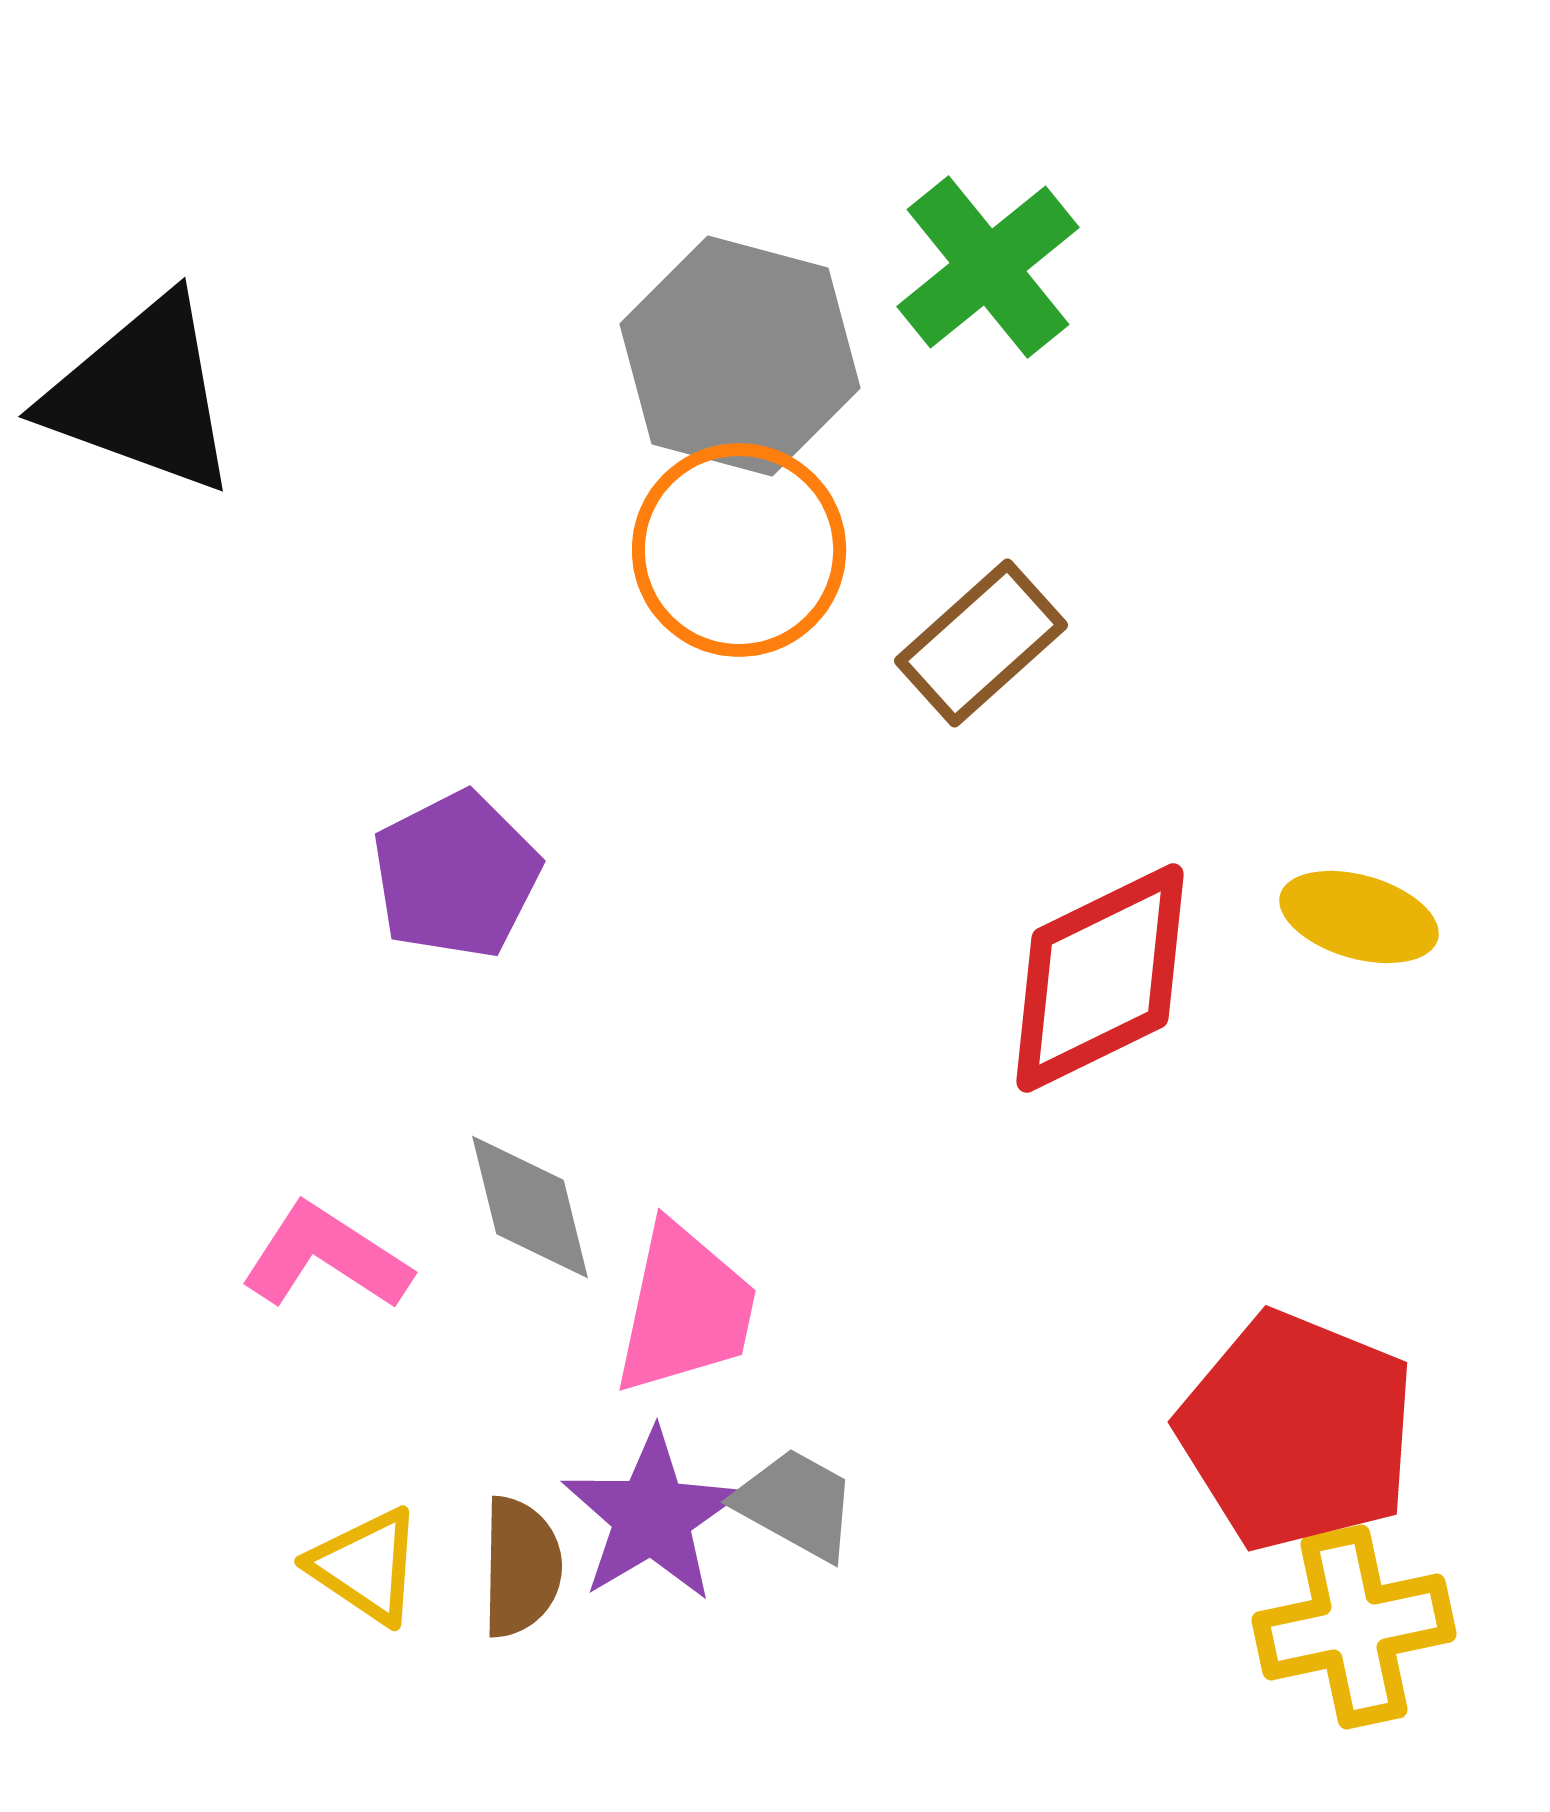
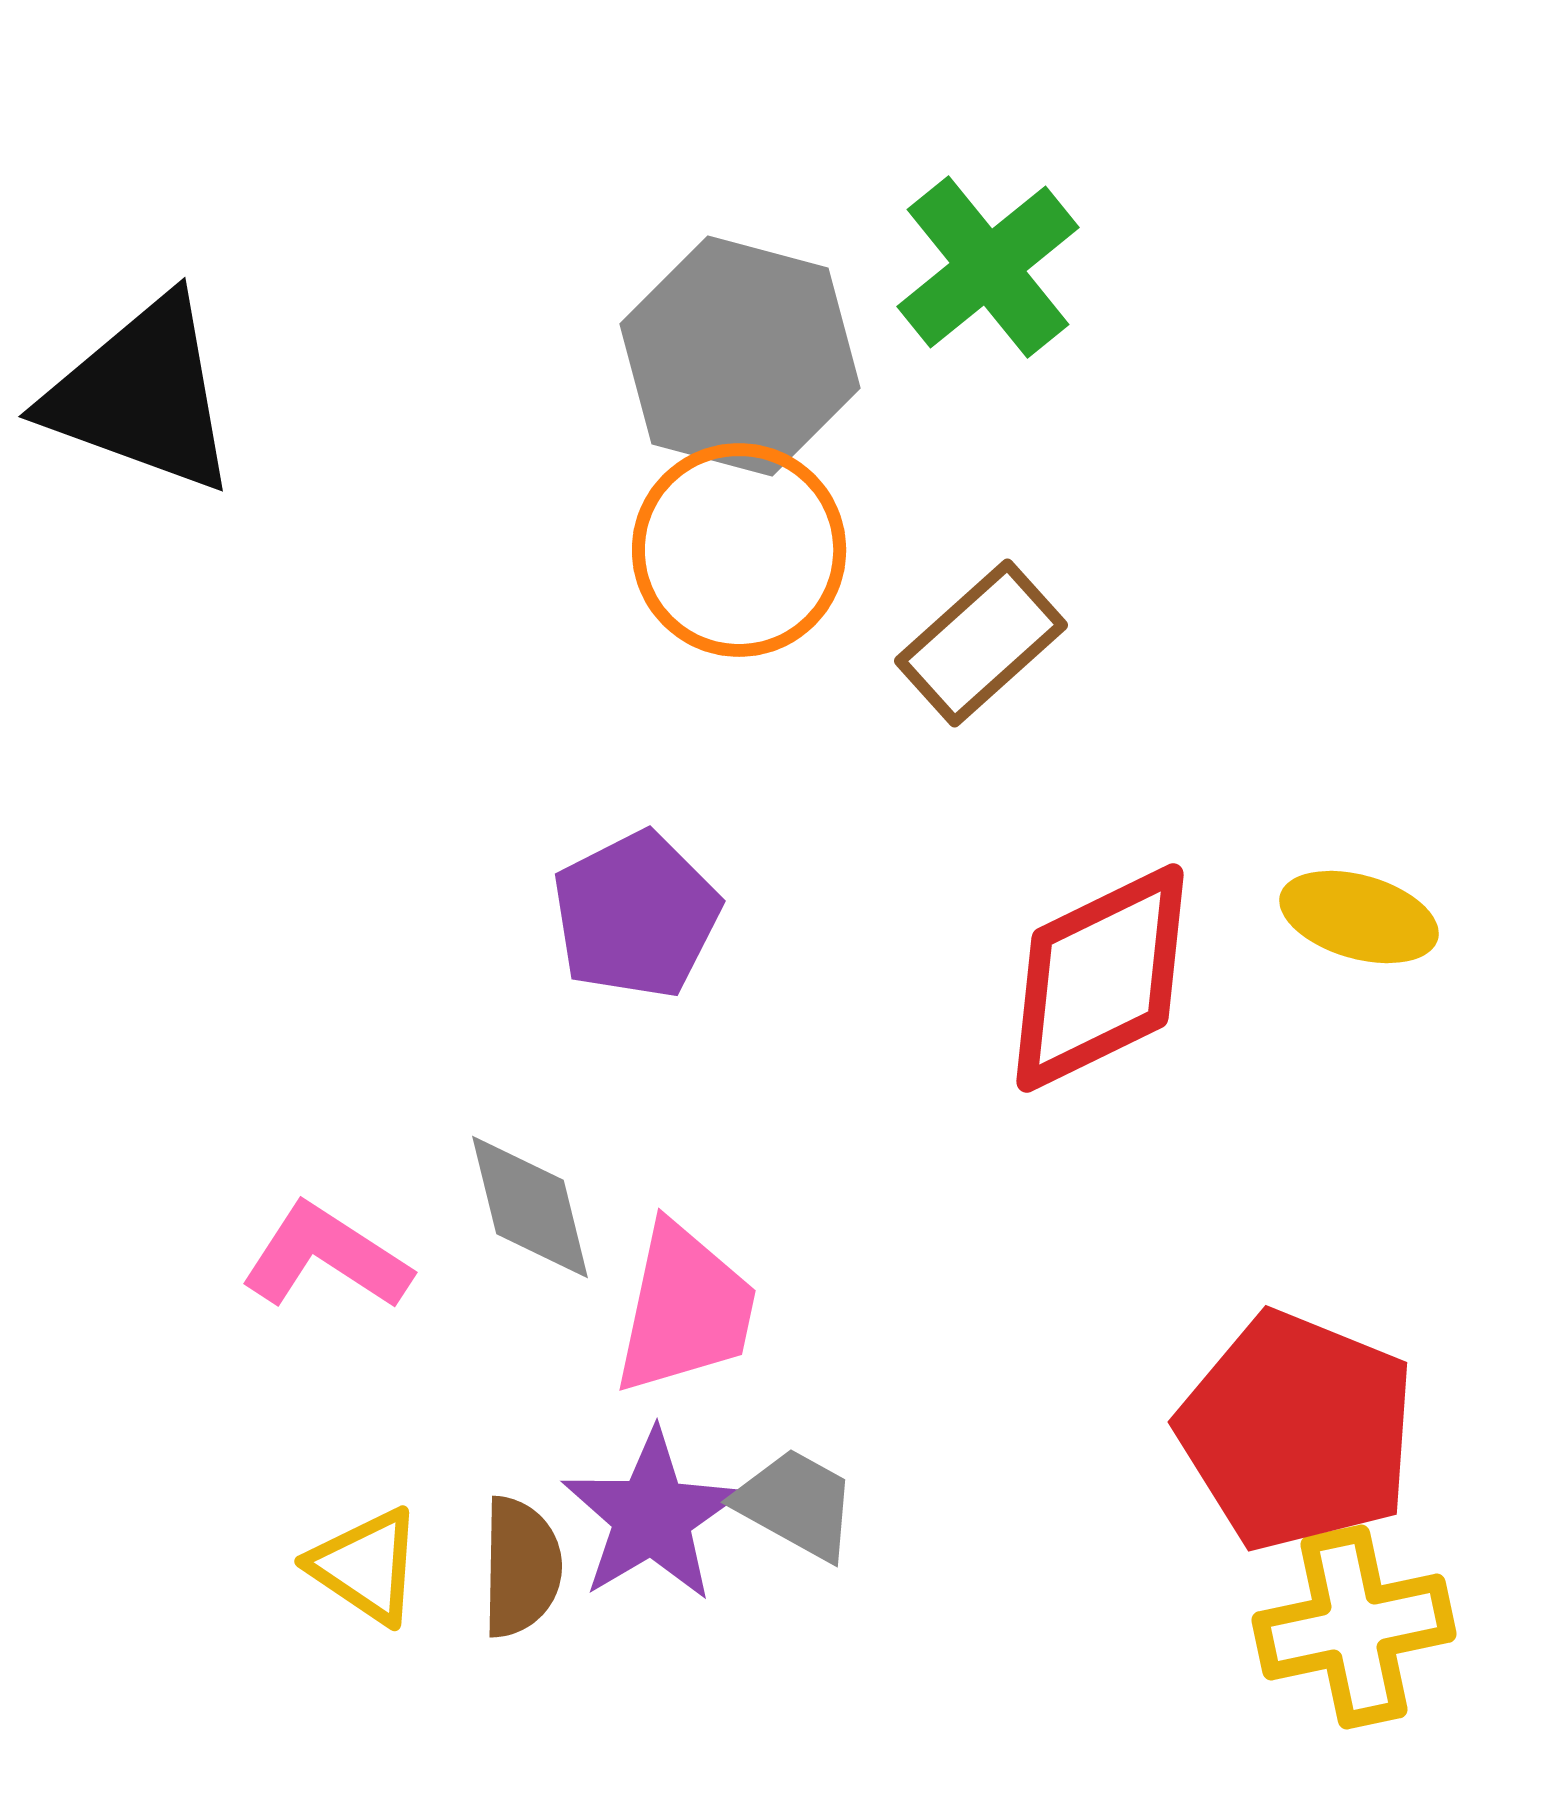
purple pentagon: moved 180 px right, 40 px down
